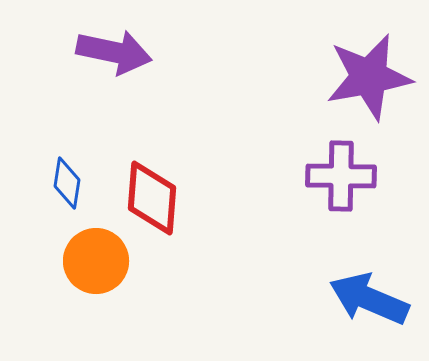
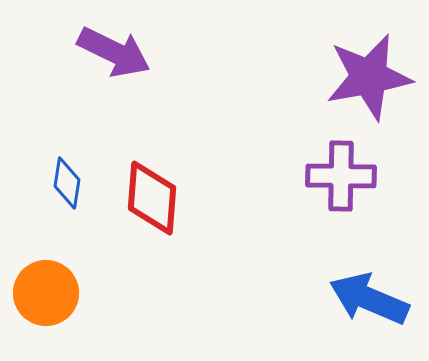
purple arrow: rotated 14 degrees clockwise
orange circle: moved 50 px left, 32 px down
